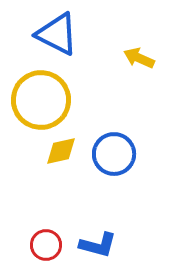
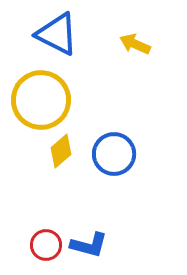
yellow arrow: moved 4 px left, 14 px up
yellow diamond: rotated 28 degrees counterclockwise
blue L-shape: moved 9 px left
